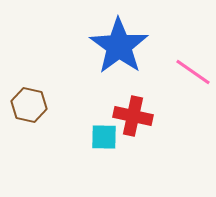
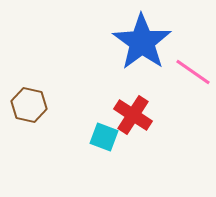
blue star: moved 23 px right, 4 px up
red cross: moved 1 px up; rotated 21 degrees clockwise
cyan square: rotated 20 degrees clockwise
